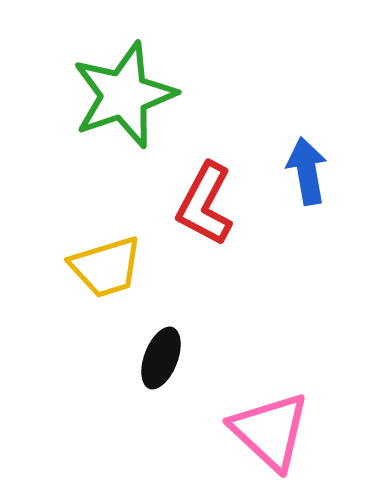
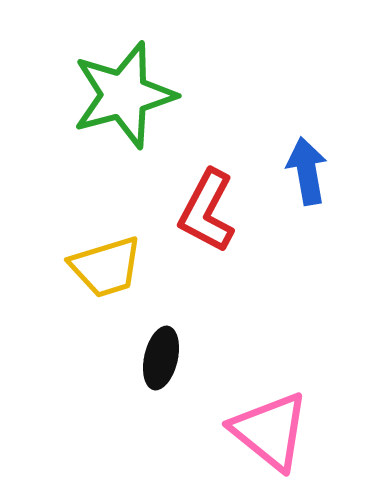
green star: rotated 4 degrees clockwise
red L-shape: moved 2 px right, 7 px down
black ellipse: rotated 8 degrees counterclockwise
pink triangle: rotated 4 degrees counterclockwise
